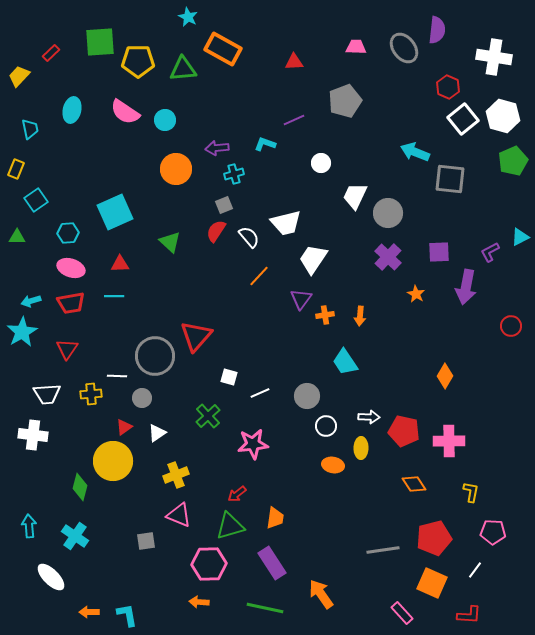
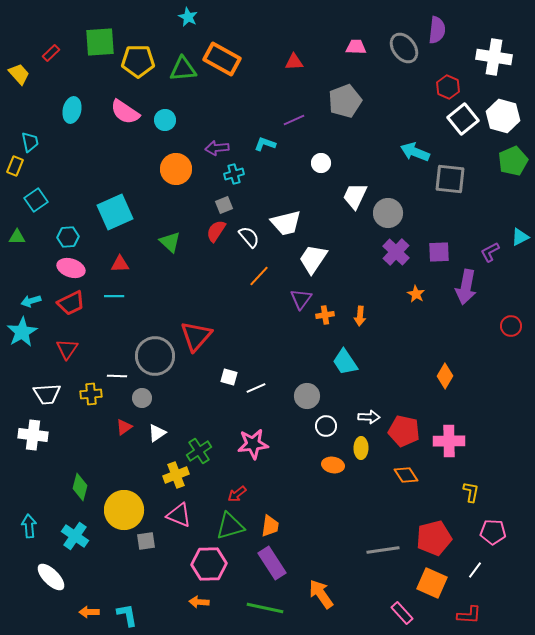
orange rectangle at (223, 49): moved 1 px left, 10 px down
yellow trapezoid at (19, 76): moved 2 px up; rotated 95 degrees clockwise
cyan trapezoid at (30, 129): moved 13 px down
yellow rectangle at (16, 169): moved 1 px left, 3 px up
cyan hexagon at (68, 233): moved 4 px down
purple cross at (388, 257): moved 8 px right, 5 px up
red trapezoid at (71, 303): rotated 16 degrees counterclockwise
white line at (260, 393): moved 4 px left, 5 px up
green cross at (208, 416): moved 9 px left, 35 px down; rotated 10 degrees clockwise
yellow circle at (113, 461): moved 11 px right, 49 px down
orange diamond at (414, 484): moved 8 px left, 9 px up
orange trapezoid at (275, 518): moved 5 px left, 8 px down
